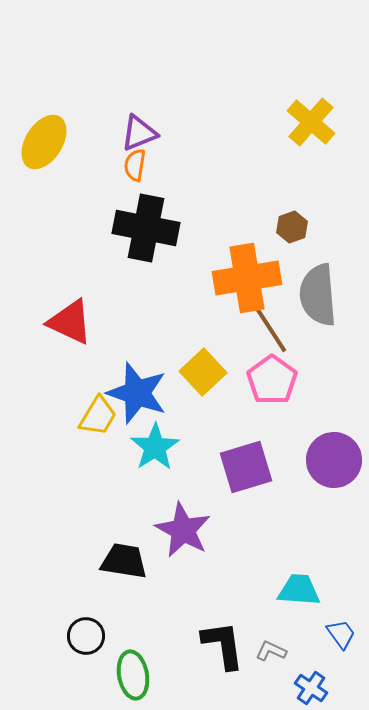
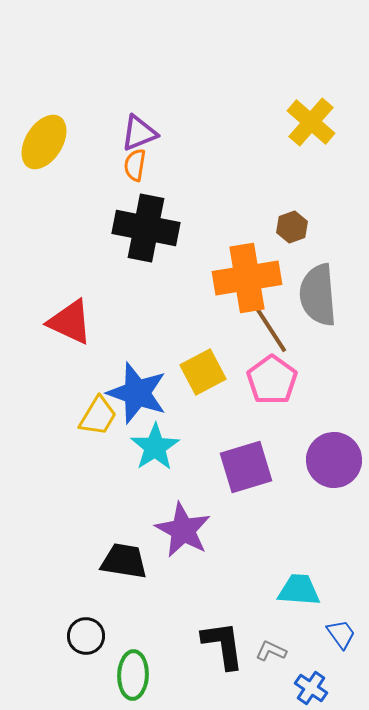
yellow square: rotated 15 degrees clockwise
green ellipse: rotated 12 degrees clockwise
